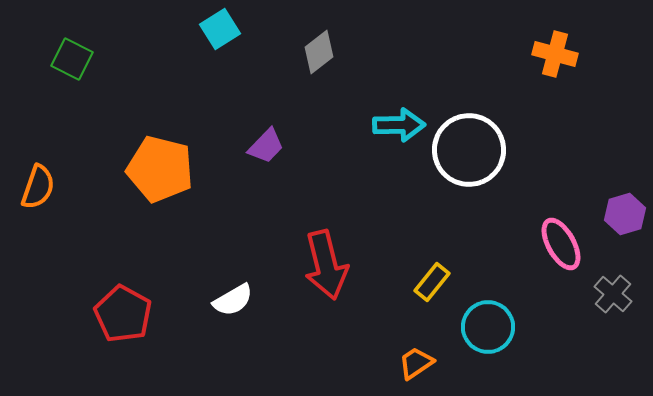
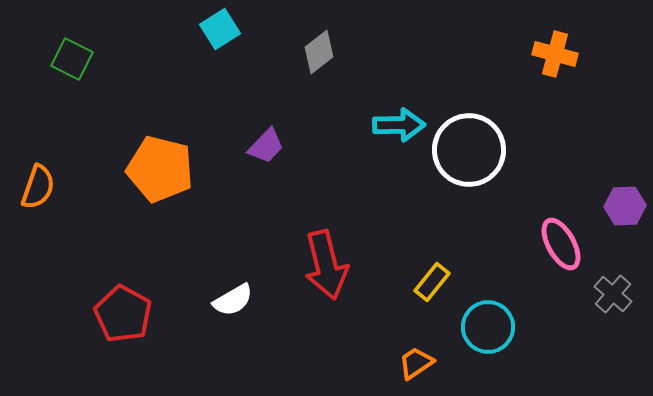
purple hexagon: moved 8 px up; rotated 15 degrees clockwise
